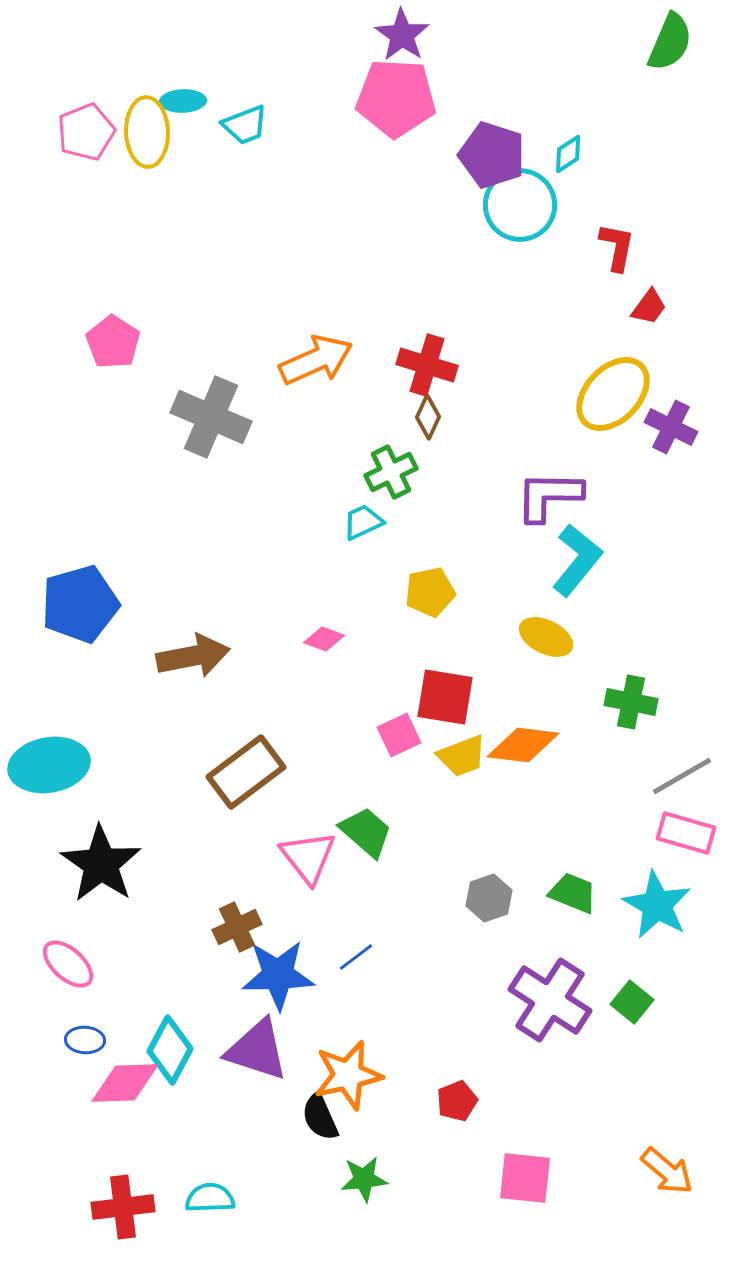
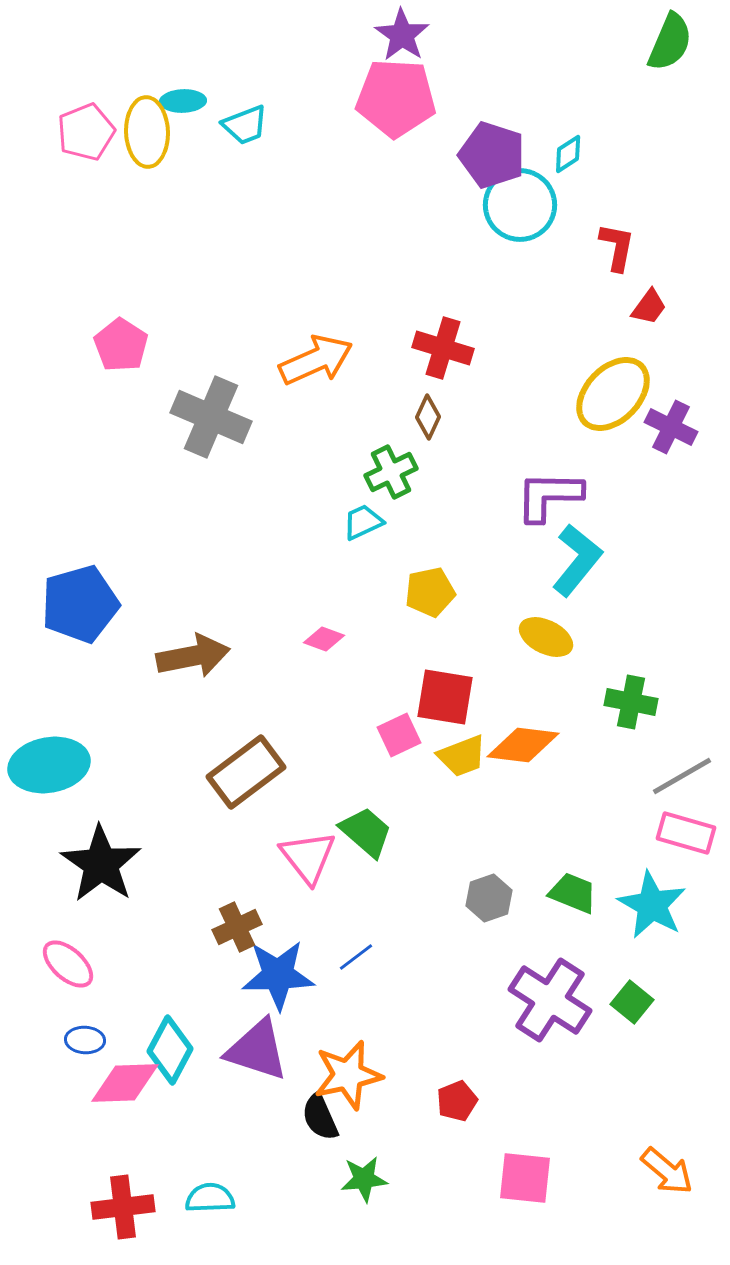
pink pentagon at (113, 342): moved 8 px right, 3 px down
red cross at (427, 365): moved 16 px right, 17 px up
cyan star at (657, 905): moved 5 px left
